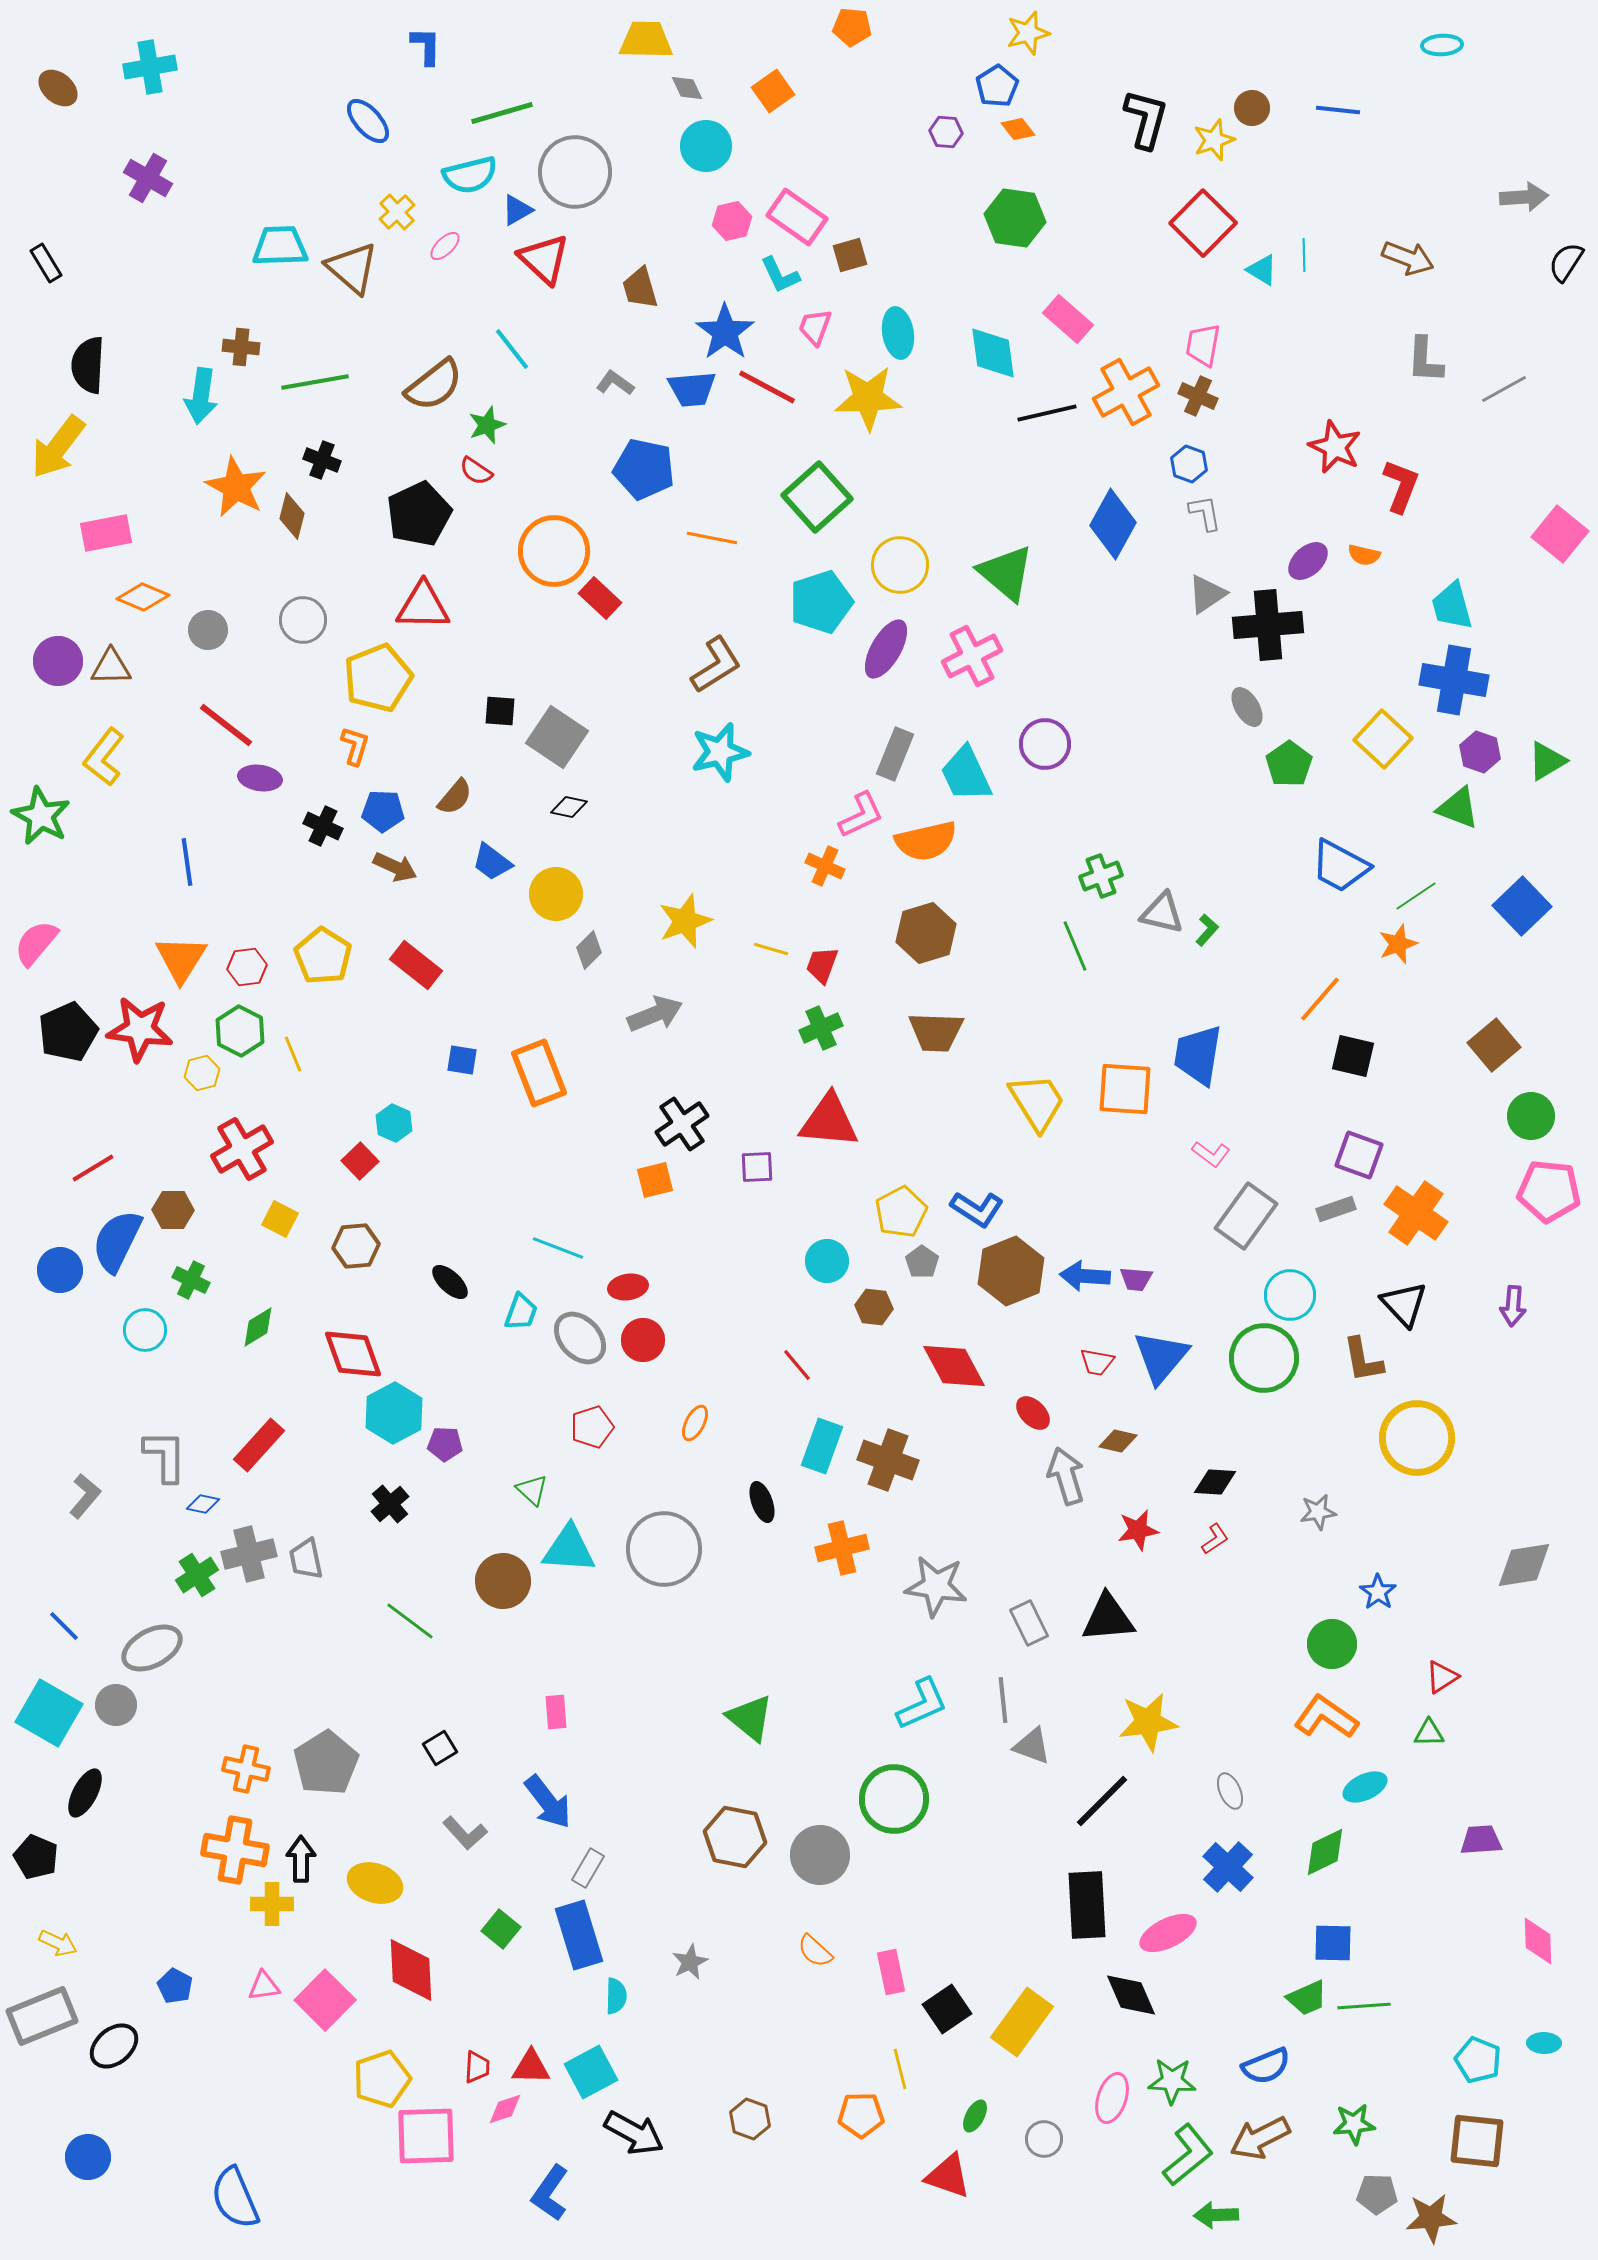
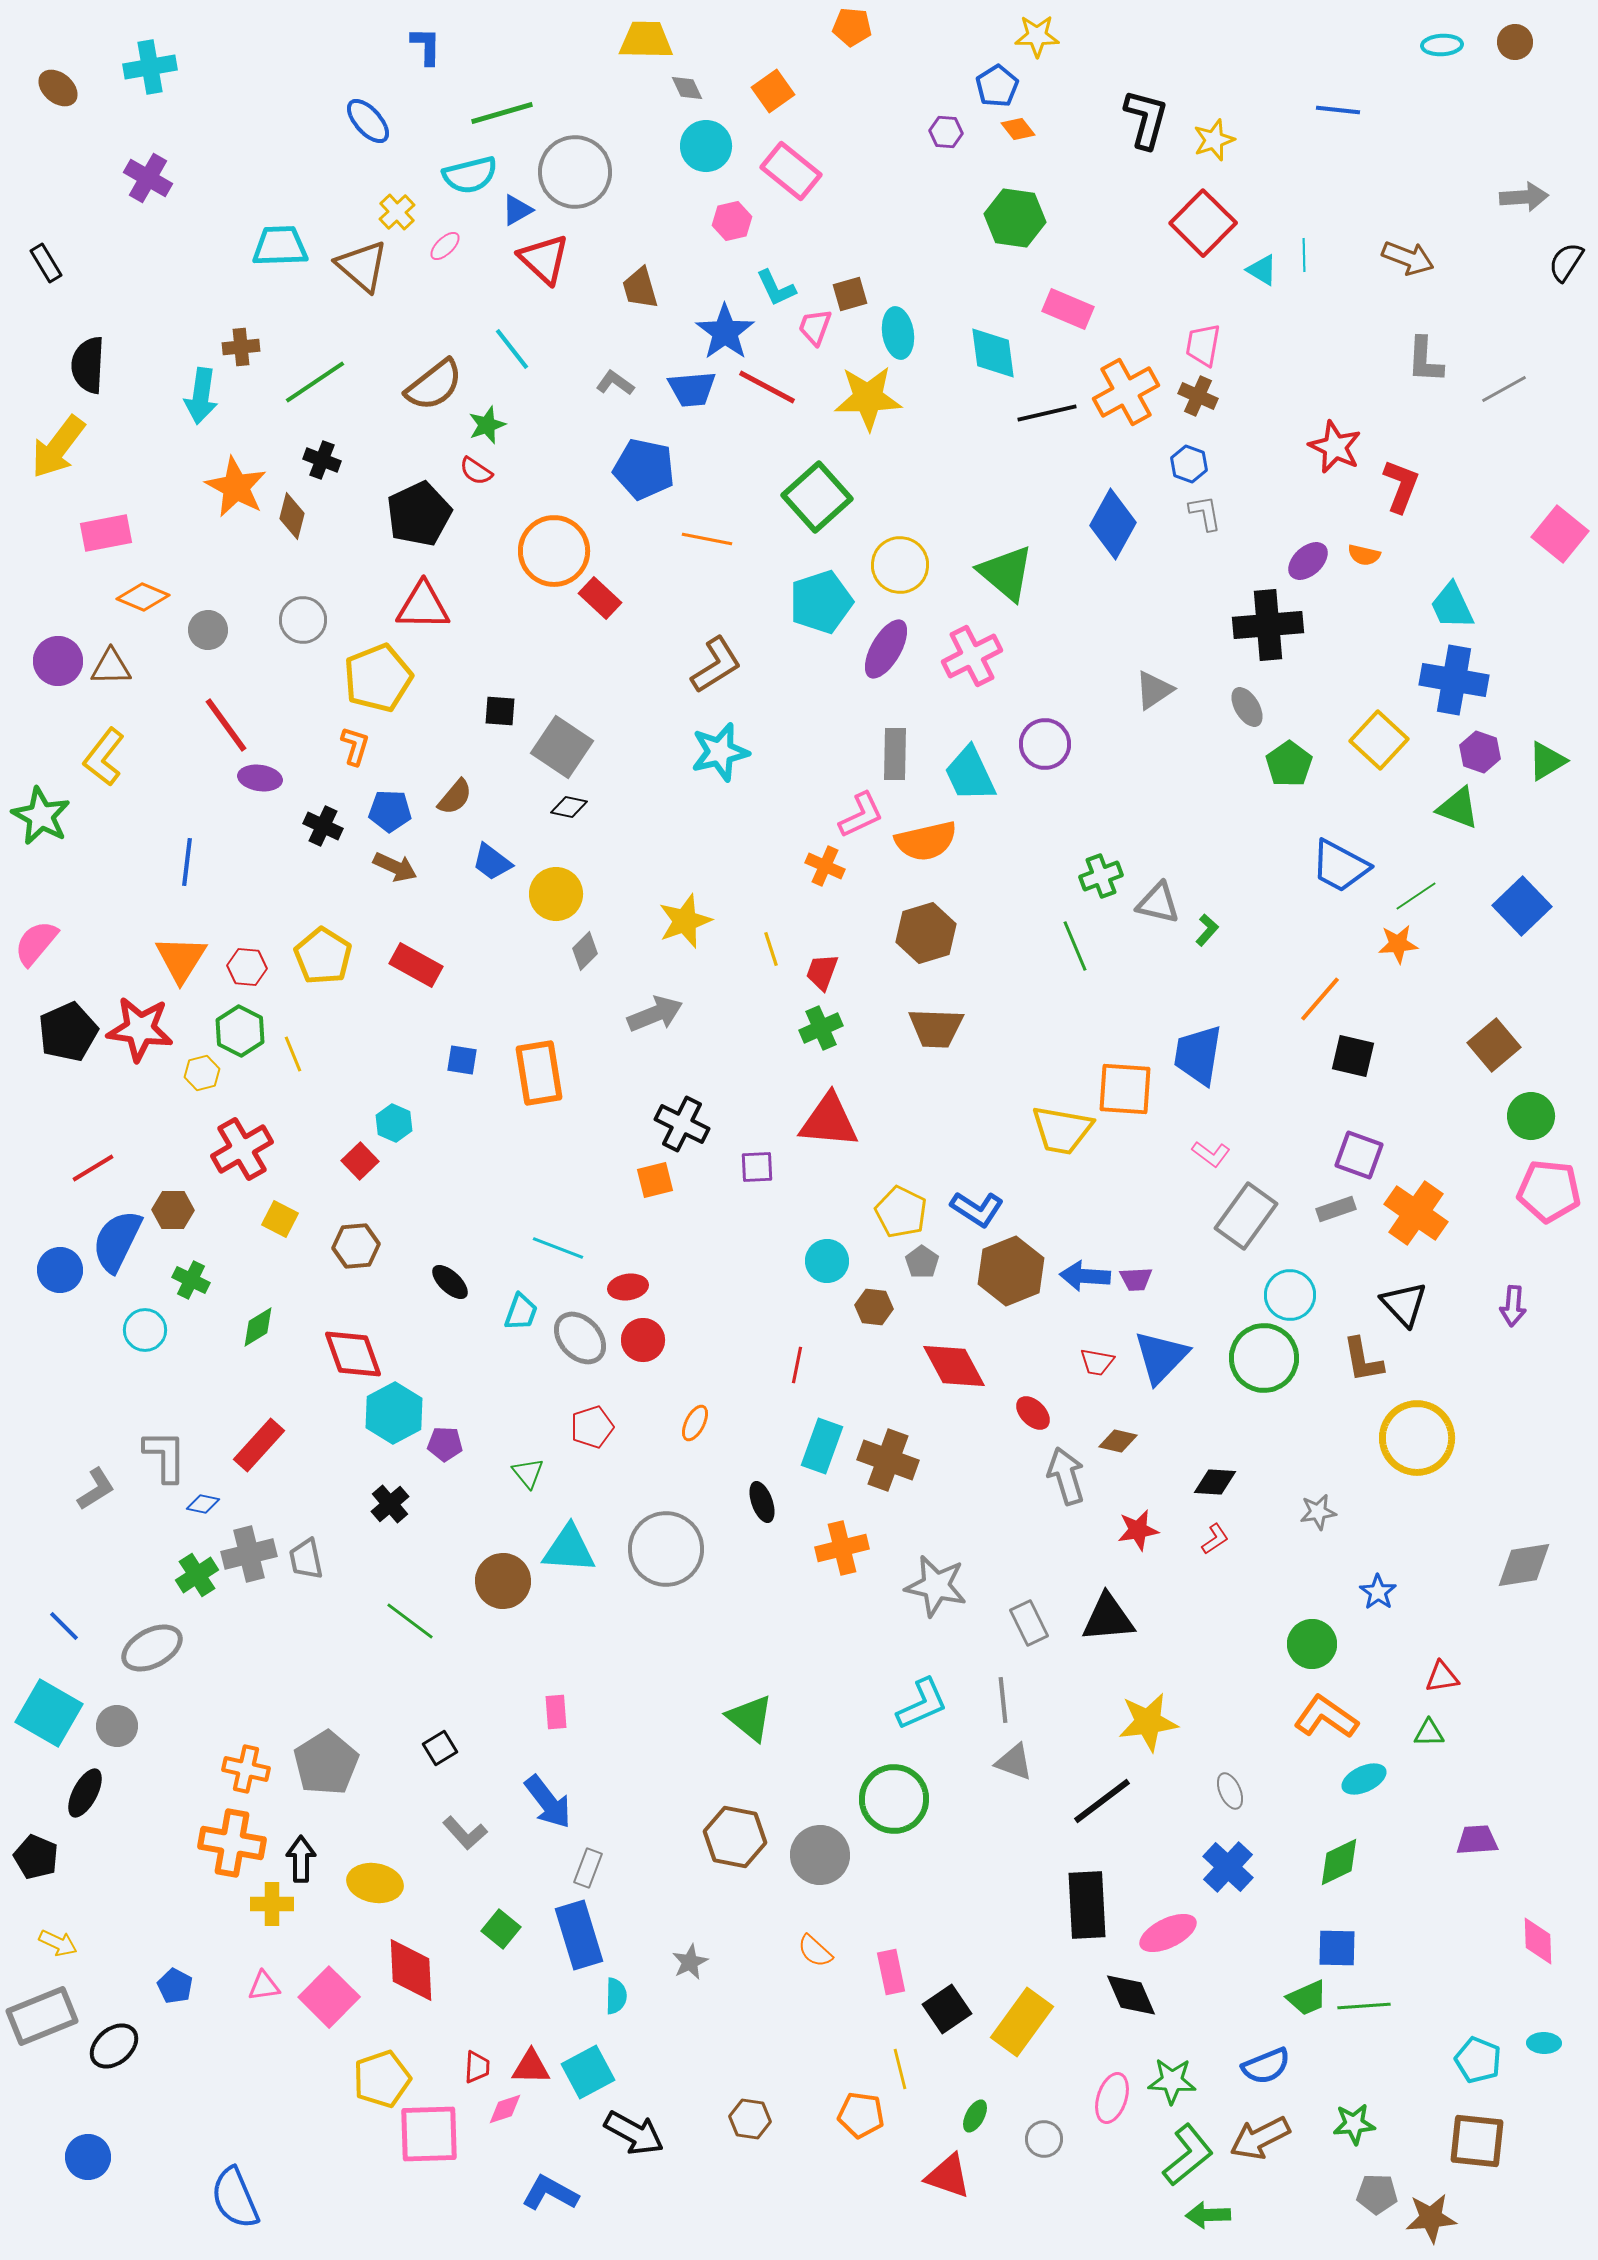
yellow star at (1028, 33): moved 9 px right, 3 px down; rotated 15 degrees clockwise
brown circle at (1252, 108): moved 263 px right, 66 px up
pink rectangle at (797, 217): moved 6 px left, 46 px up; rotated 4 degrees clockwise
brown square at (850, 255): moved 39 px down
brown triangle at (352, 268): moved 10 px right, 2 px up
cyan L-shape at (780, 275): moved 4 px left, 13 px down
pink rectangle at (1068, 319): moved 10 px up; rotated 18 degrees counterclockwise
brown cross at (241, 347): rotated 12 degrees counterclockwise
green line at (315, 382): rotated 24 degrees counterclockwise
orange line at (712, 538): moved 5 px left, 1 px down
gray triangle at (1207, 594): moved 53 px left, 96 px down
cyan trapezoid at (1452, 606): rotated 10 degrees counterclockwise
red line at (226, 725): rotated 16 degrees clockwise
gray square at (557, 737): moved 5 px right, 10 px down
yellow square at (1383, 739): moved 4 px left, 1 px down
gray rectangle at (895, 754): rotated 21 degrees counterclockwise
cyan trapezoid at (966, 774): moved 4 px right
blue pentagon at (383, 811): moved 7 px right
blue line at (187, 862): rotated 15 degrees clockwise
gray triangle at (1162, 913): moved 4 px left, 10 px up
orange star at (1398, 944): rotated 15 degrees clockwise
yellow line at (771, 949): rotated 56 degrees clockwise
gray diamond at (589, 950): moved 4 px left, 1 px down
red rectangle at (416, 965): rotated 9 degrees counterclockwise
red trapezoid at (822, 965): moved 7 px down
red hexagon at (247, 967): rotated 12 degrees clockwise
brown trapezoid at (936, 1032): moved 4 px up
orange rectangle at (539, 1073): rotated 12 degrees clockwise
yellow trapezoid at (1037, 1102): moved 25 px right, 28 px down; rotated 132 degrees clockwise
black cross at (682, 1124): rotated 30 degrees counterclockwise
yellow pentagon at (901, 1212): rotated 18 degrees counterclockwise
purple trapezoid at (1136, 1279): rotated 8 degrees counterclockwise
blue triangle at (1161, 1357): rotated 4 degrees clockwise
red line at (797, 1365): rotated 51 degrees clockwise
green triangle at (532, 1490): moved 4 px left, 17 px up; rotated 8 degrees clockwise
gray L-shape at (85, 1496): moved 11 px right, 7 px up; rotated 18 degrees clockwise
gray circle at (664, 1549): moved 2 px right
gray star at (936, 1586): rotated 4 degrees clockwise
green circle at (1332, 1644): moved 20 px left
red triangle at (1442, 1677): rotated 24 degrees clockwise
gray circle at (116, 1705): moved 1 px right, 21 px down
gray triangle at (1032, 1746): moved 18 px left, 16 px down
cyan ellipse at (1365, 1787): moved 1 px left, 8 px up
black line at (1102, 1801): rotated 8 degrees clockwise
purple trapezoid at (1481, 1840): moved 4 px left
orange cross at (235, 1850): moved 3 px left, 7 px up
green diamond at (1325, 1852): moved 14 px right, 10 px down
gray rectangle at (588, 1868): rotated 9 degrees counterclockwise
yellow ellipse at (375, 1883): rotated 8 degrees counterclockwise
blue square at (1333, 1943): moved 4 px right, 5 px down
pink square at (325, 2000): moved 4 px right, 3 px up
cyan square at (591, 2072): moved 3 px left
orange pentagon at (861, 2115): rotated 9 degrees clockwise
brown hexagon at (750, 2119): rotated 12 degrees counterclockwise
pink square at (426, 2136): moved 3 px right, 2 px up
blue L-shape at (550, 2193): rotated 84 degrees clockwise
green arrow at (1216, 2215): moved 8 px left
